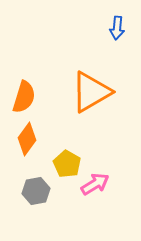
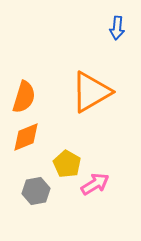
orange diamond: moved 1 px left, 2 px up; rotated 32 degrees clockwise
